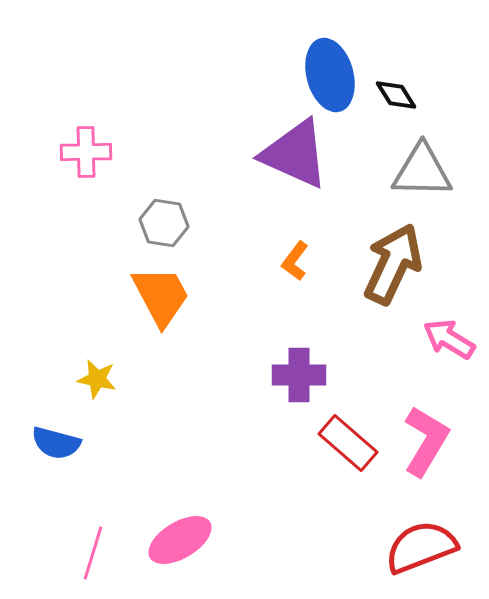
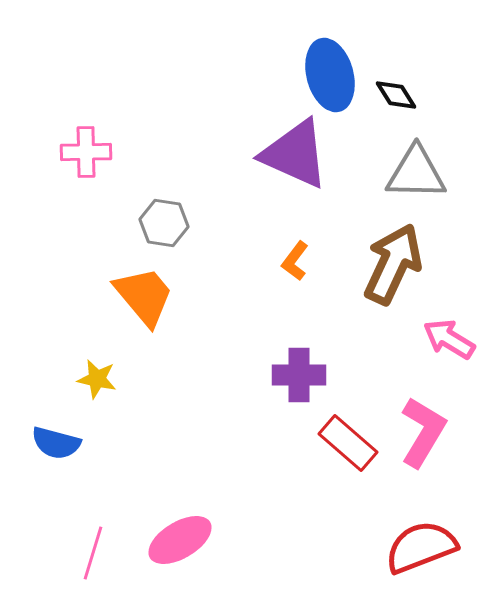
gray triangle: moved 6 px left, 2 px down
orange trapezoid: moved 17 px left; rotated 12 degrees counterclockwise
pink L-shape: moved 3 px left, 9 px up
